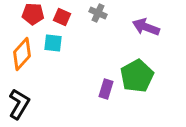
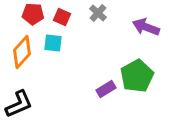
gray cross: rotated 18 degrees clockwise
orange diamond: moved 2 px up
purple rectangle: rotated 42 degrees clockwise
black L-shape: rotated 36 degrees clockwise
